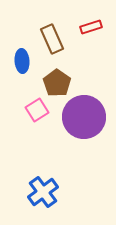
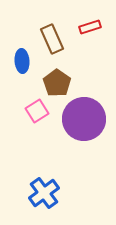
red rectangle: moved 1 px left
pink square: moved 1 px down
purple circle: moved 2 px down
blue cross: moved 1 px right, 1 px down
